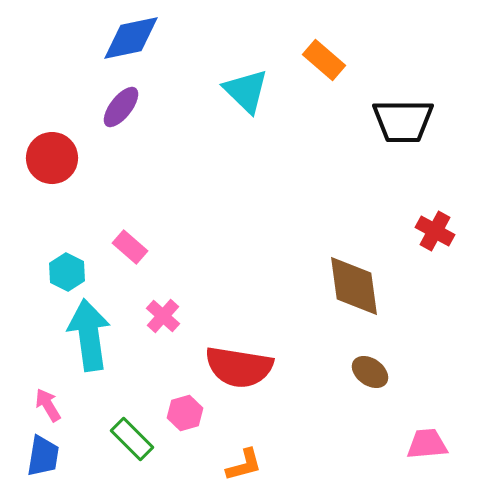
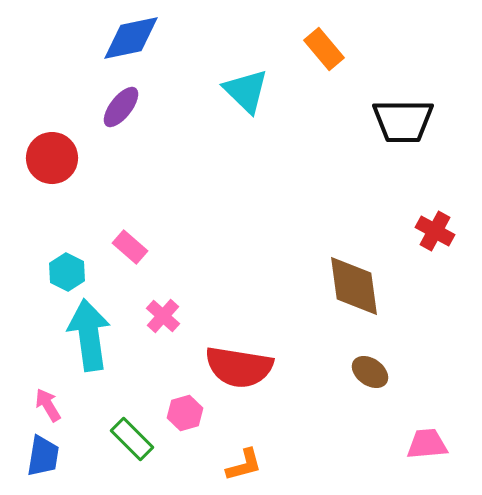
orange rectangle: moved 11 px up; rotated 9 degrees clockwise
